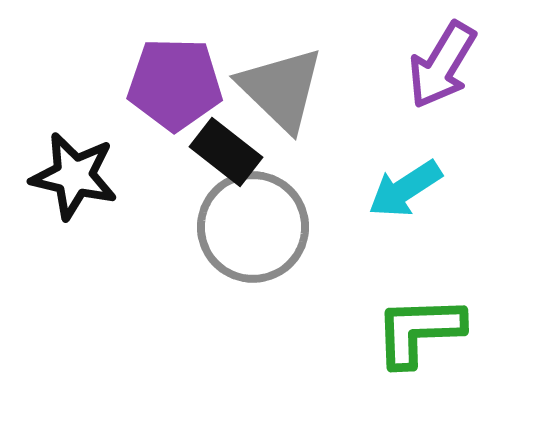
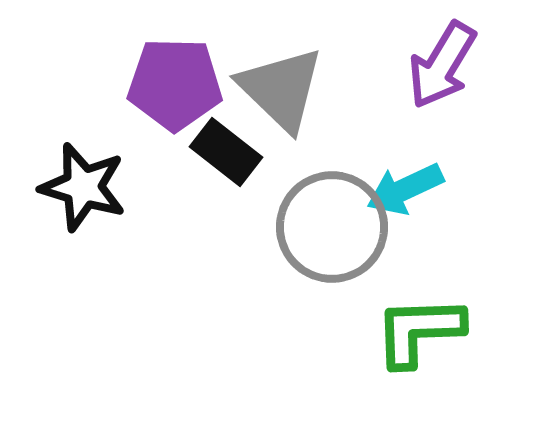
black star: moved 9 px right, 11 px down; rotated 4 degrees clockwise
cyan arrow: rotated 8 degrees clockwise
gray circle: moved 79 px right
